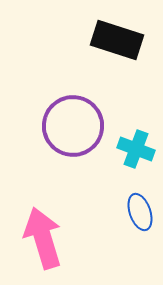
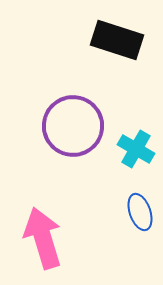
cyan cross: rotated 9 degrees clockwise
